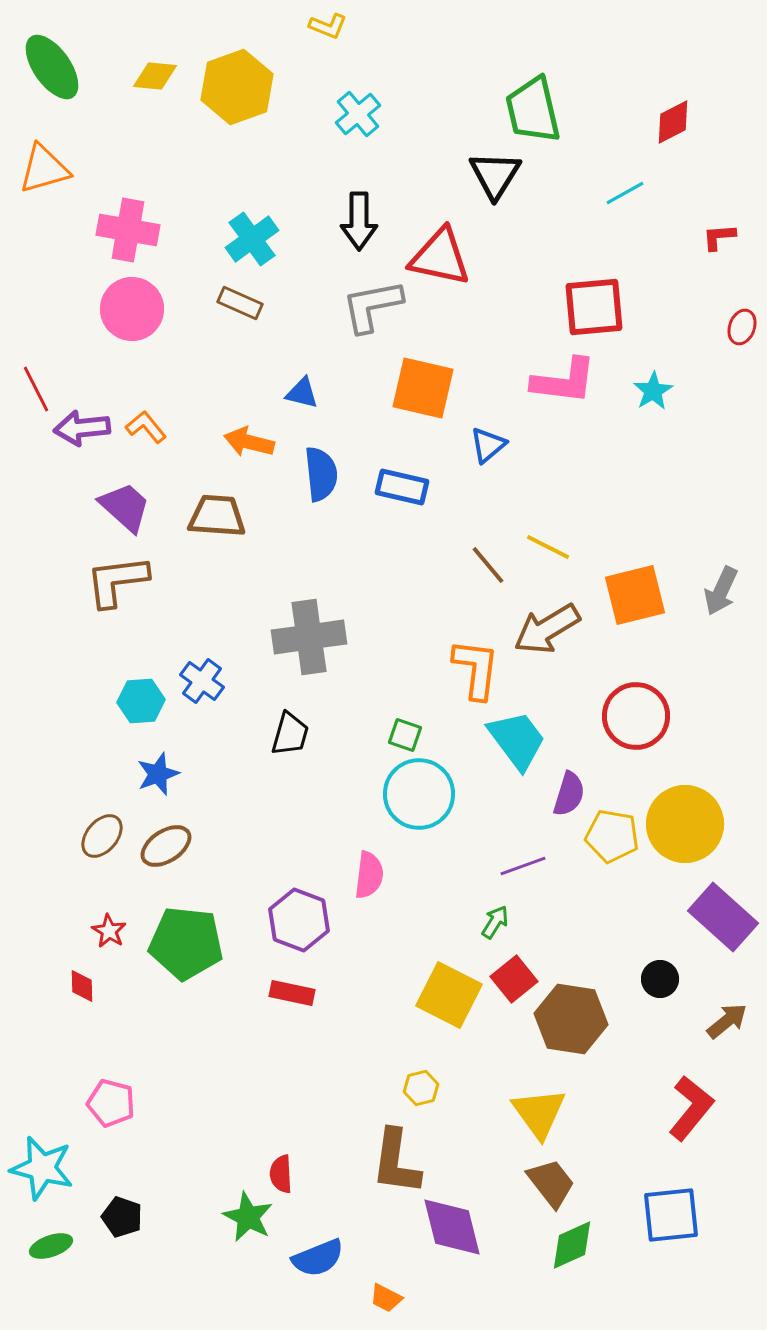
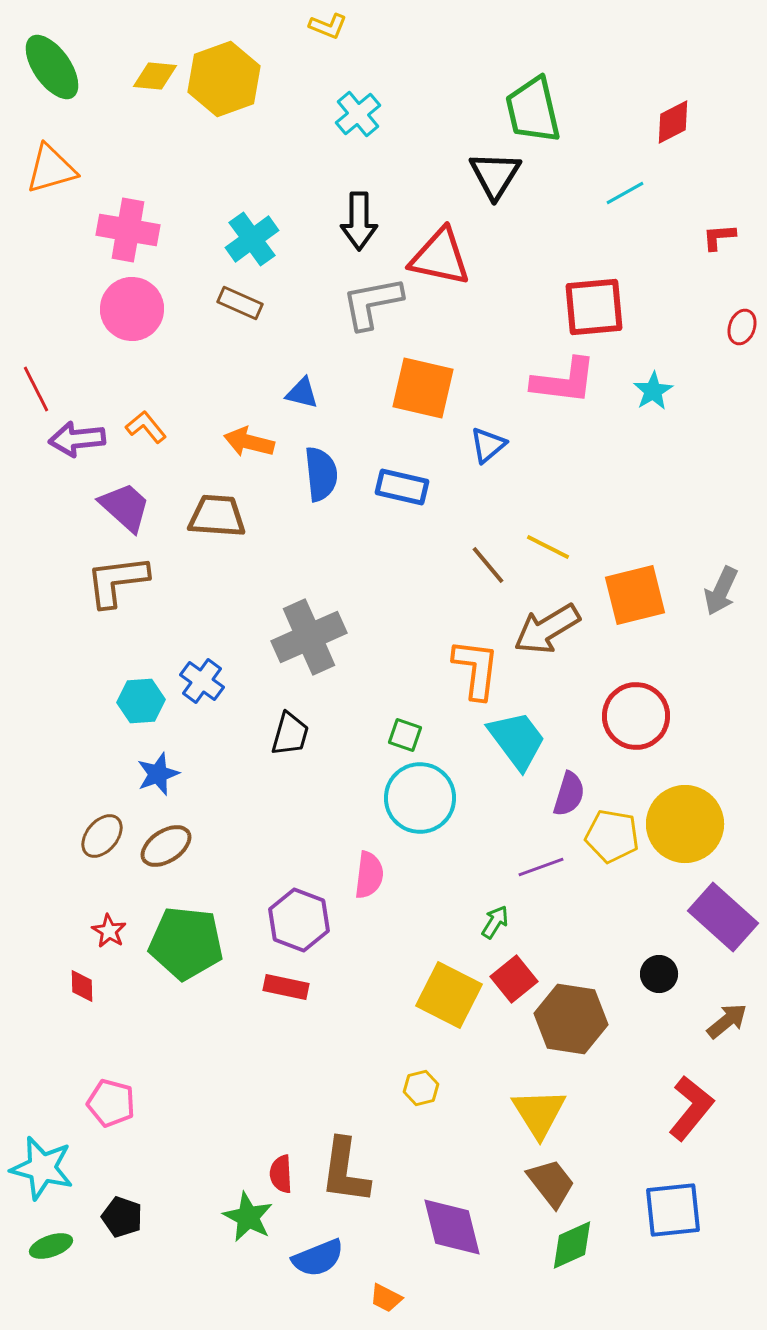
yellow hexagon at (237, 87): moved 13 px left, 8 px up
orange triangle at (44, 169): moved 7 px right
gray L-shape at (372, 306): moved 3 px up
purple arrow at (82, 428): moved 5 px left, 11 px down
gray cross at (309, 637): rotated 16 degrees counterclockwise
cyan circle at (419, 794): moved 1 px right, 4 px down
purple line at (523, 866): moved 18 px right, 1 px down
black circle at (660, 979): moved 1 px left, 5 px up
red rectangle at (292, 993): moved 6 px left, 6 px up
yellow triangle at (539, 1113): rotated 4 degrees clockwise
brown L-shape at (396, 1162): moved 51 px left, 9 px down
blue square at (671, 1215): moved 2 px right, 5 px up
